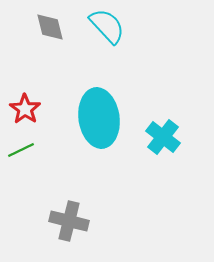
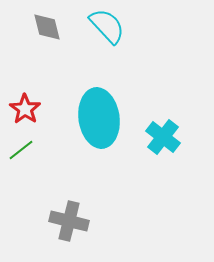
gray diamond: moved 3 px left
green line: rotated 12 degrees counterclockwise
